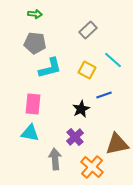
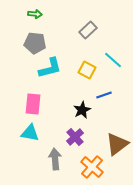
black star: moved 1 px right, 1 px down
brown triangle: rotated 25 degrees counterclockwise
